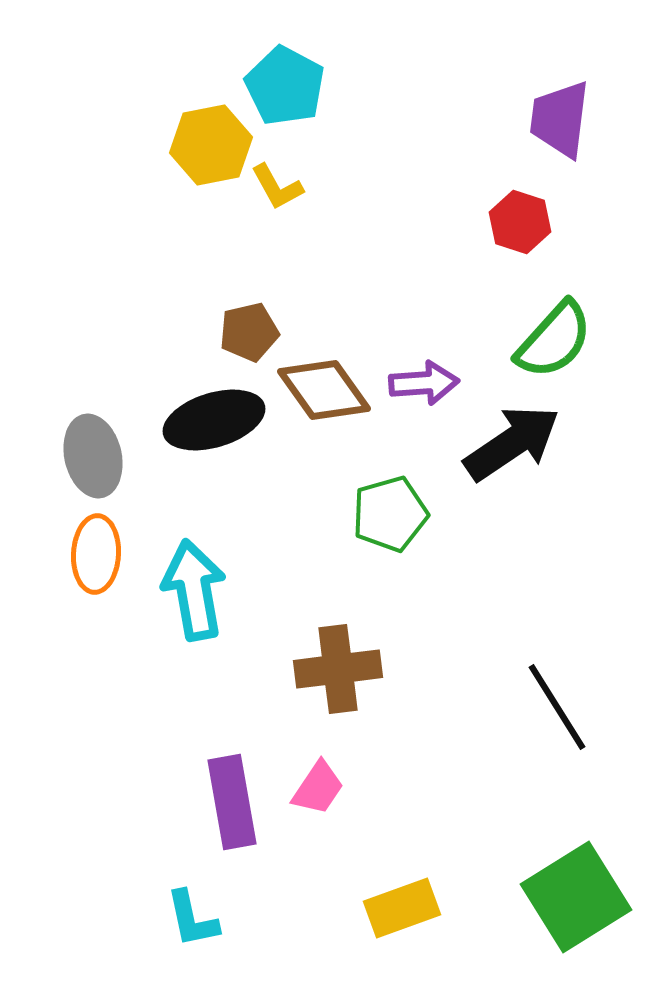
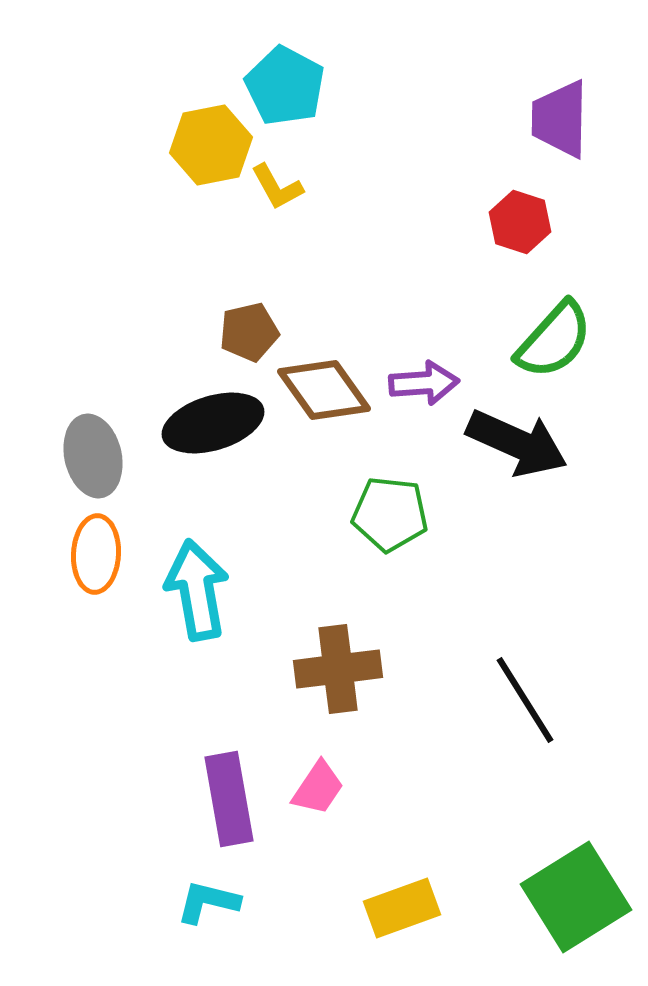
purple trapezoid: rotated 6 degrees counterclockwise
black ellipse: moved 1 px left, 3 px down
black arrow: moved 5 px right; rotated 58 degrees clockwise
green pentagon: rotated 22 degrees clockwise
cyan arrow: moved 3 px right
black line: moved 32 px left, 7 px up
purple rectangle: moved 3 px left, 3 px up
cyan L-shape: moved 16 px right, 17 px up; rotated 116 degrees clockwise
